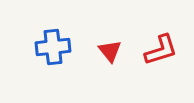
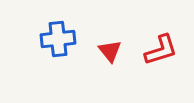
blue cross: moved 5 px right, 8 px up
